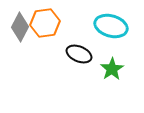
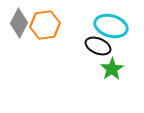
orange hexagon: moved 2 px down
gray diamond: moved 1 px left, 4 px up
black ellipse: moved 19 px right, 8 px up
